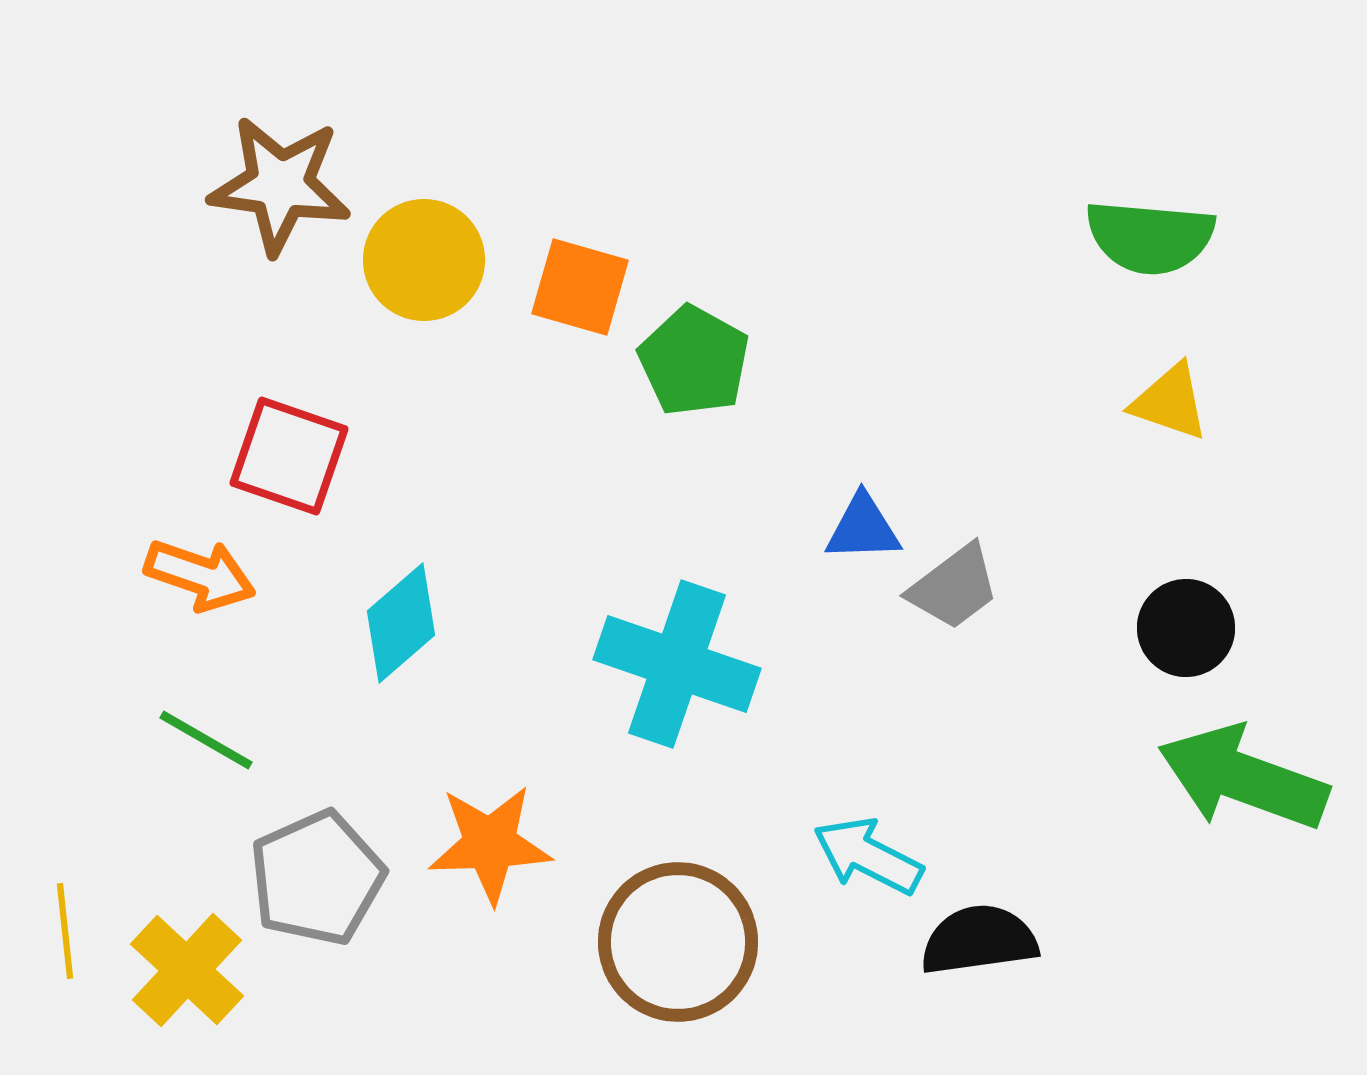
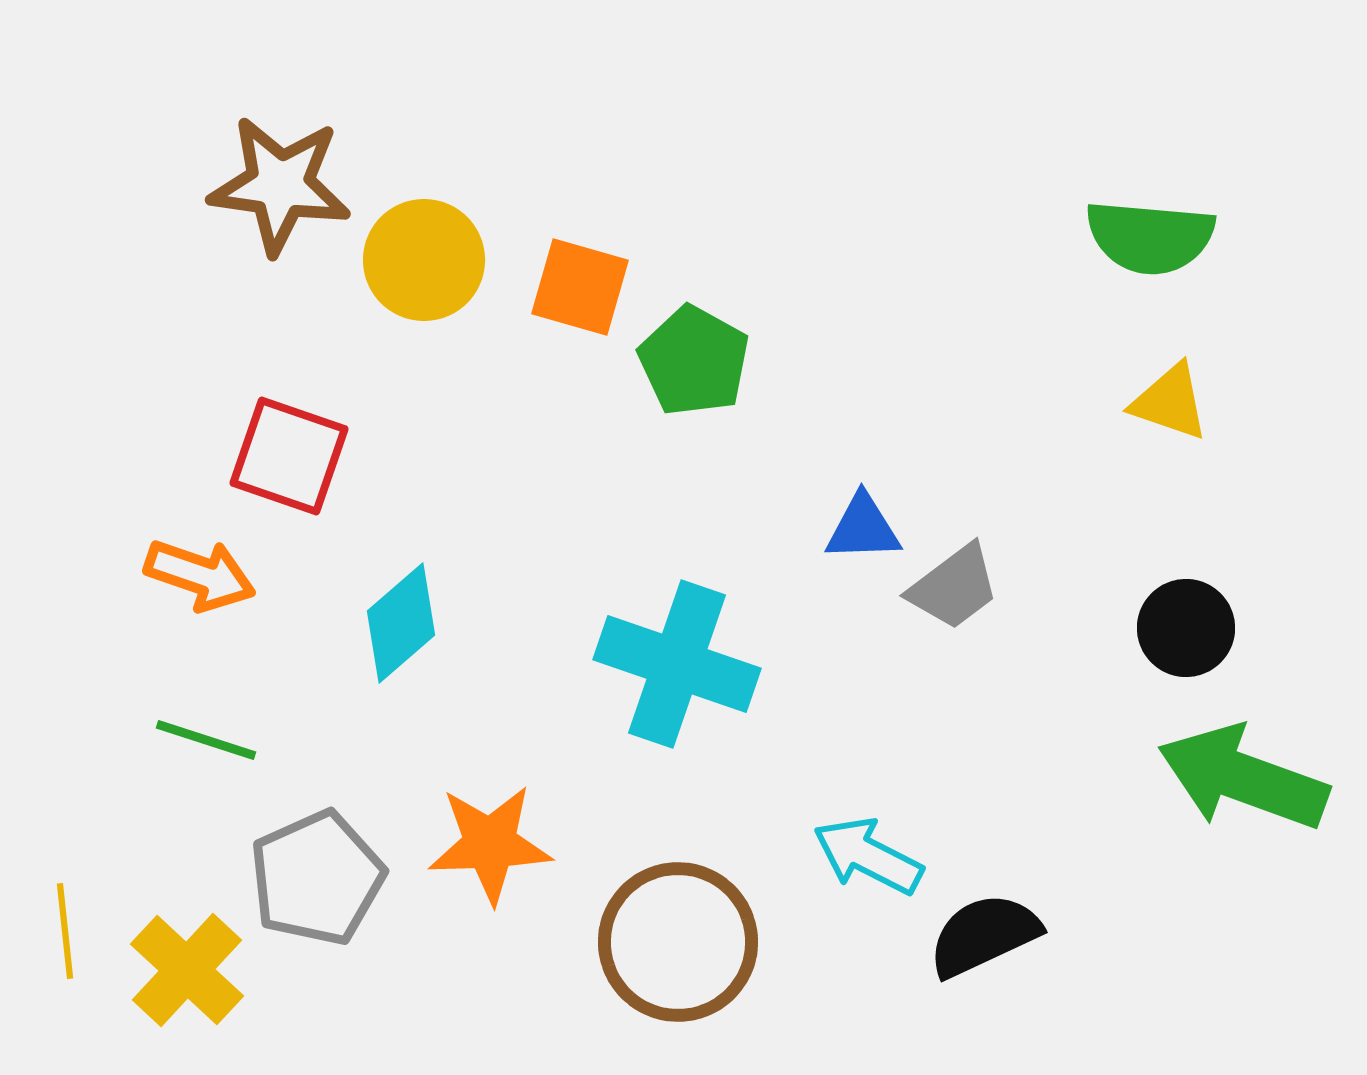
green line: rotated 12 degrees counterclockwise
black semicircle: moved 5 px right, 5 px up; rotated 17 degrees counterclockwise
